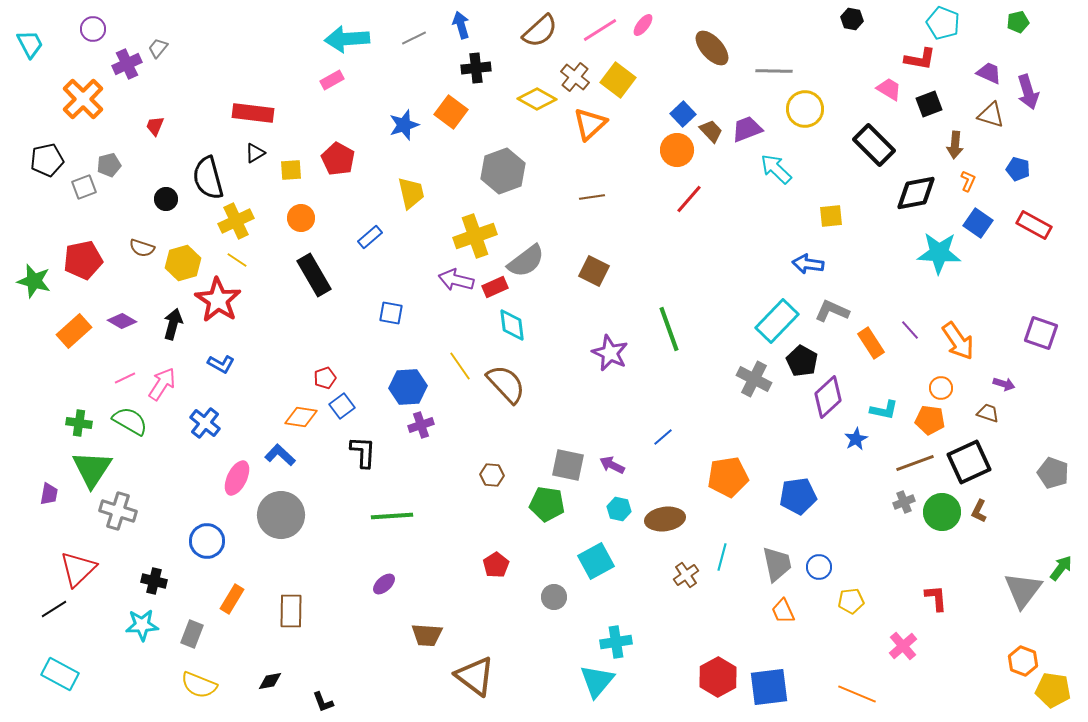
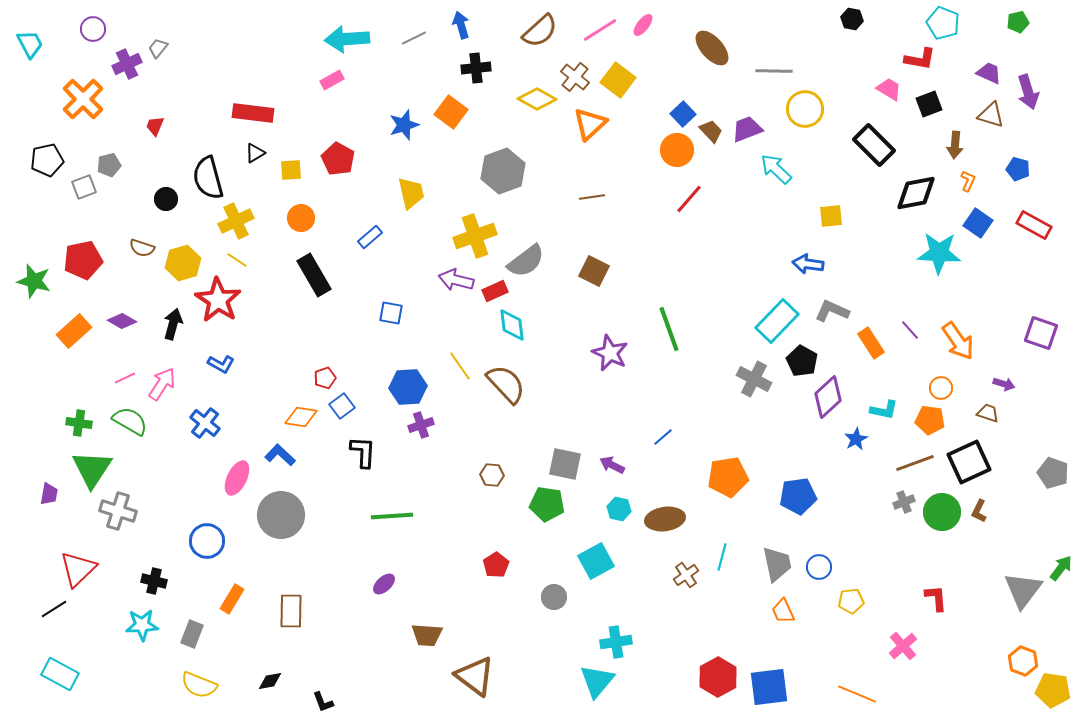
red rectangle at (495, 287): moved 4 px down
gray square at (568, 465): moved 3 px left, 1 px up
